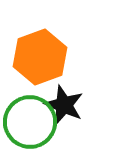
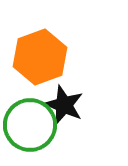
green circle: moved 3 px down
